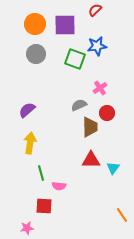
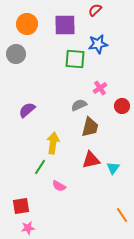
orange circle: moved 8 px left
blue star: moved 1 px right, 2 px up
gray circle: moved 20 px left
green square: rotated 15 degrees counterclockwise
red circle: moved 15 px right, 7 px up
brown trapezoid: rotated 15 degrees clockwise
yellow arrow: moved 23 px right
red triangle: rotated 12 degrees counterclockwise
green line: moved 1 px left, 6 px up; rotated 49 degrees clockwise
pink semicircle: rotated 24 degrees clockwise
red square: moved 23 px left; rotated 12 degrees counterclockwise
pink star: moved 1 px right
